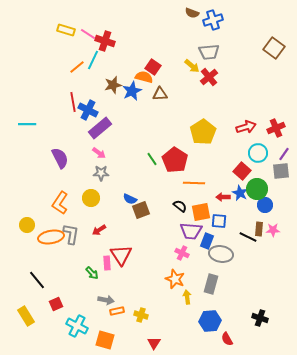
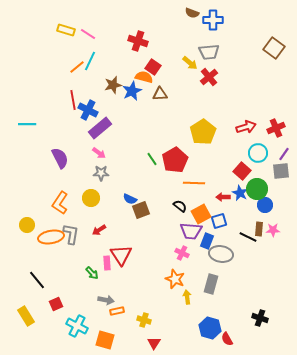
blue cross at (213, 20): rotated 18 degrees clockwise
red cross at (105, 41): moved 33 px right
cyan line at (93, 60): moved 3 px left, 1 px down
yellow arrow at (192, 66): moved 2 px left, 3 px up
red line at (73, 102): moved 2 px up
red pentagon at (175, 160): rotated 10 degrees clockwise
orange square at (201, 212): moved 2 px down; rotated 18 degrees counterclockwise
blue square at (219, 221): rotated 21 degrees counterclockwise
yellow cross at (141, 315): moved 3 px right, 5 px down
blue hexagon at (210, 321): moved 7 px down; rotated 20 degrees clockwise
